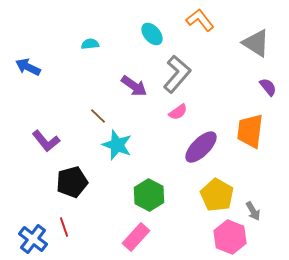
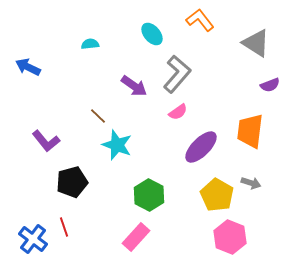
purple semicircle: moved 2 px right, 2 px up; rotated 108 degrees clockwise
gray arrow: moved 2 px left, 28 px up; rotated 42 degrees counterclockwise
